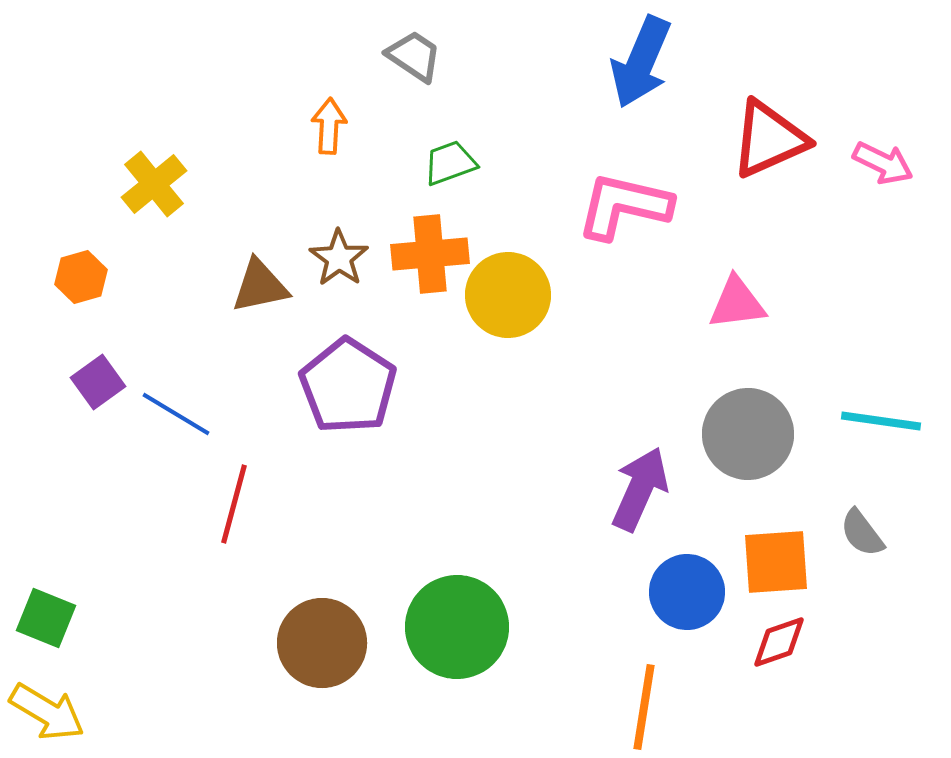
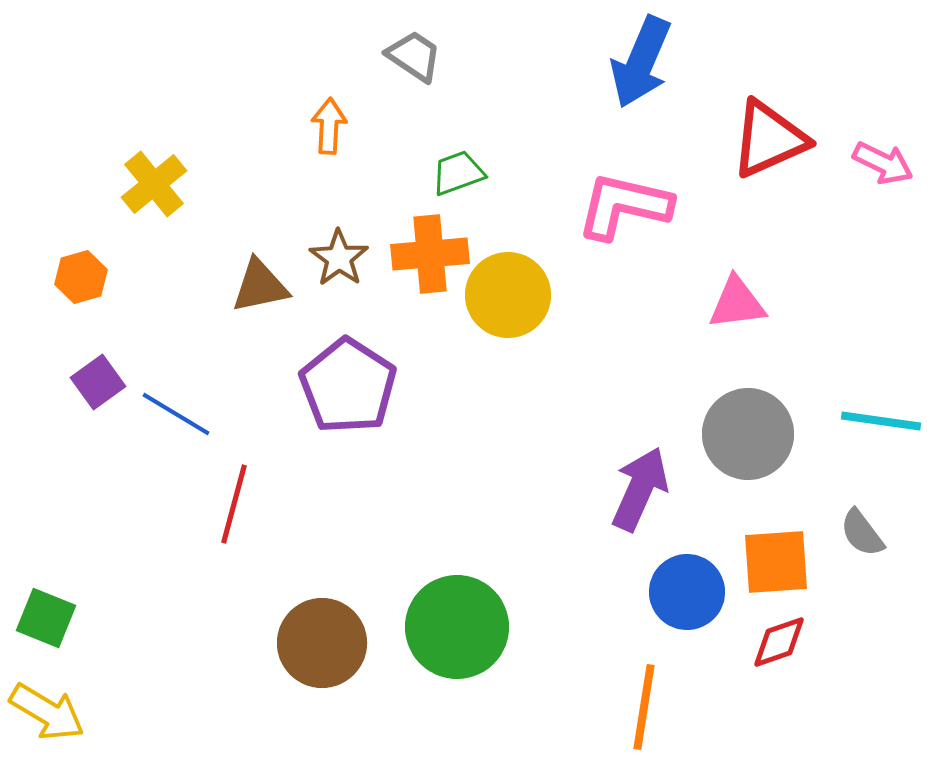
green trapezoid: moved 8 px right, 10 px down
